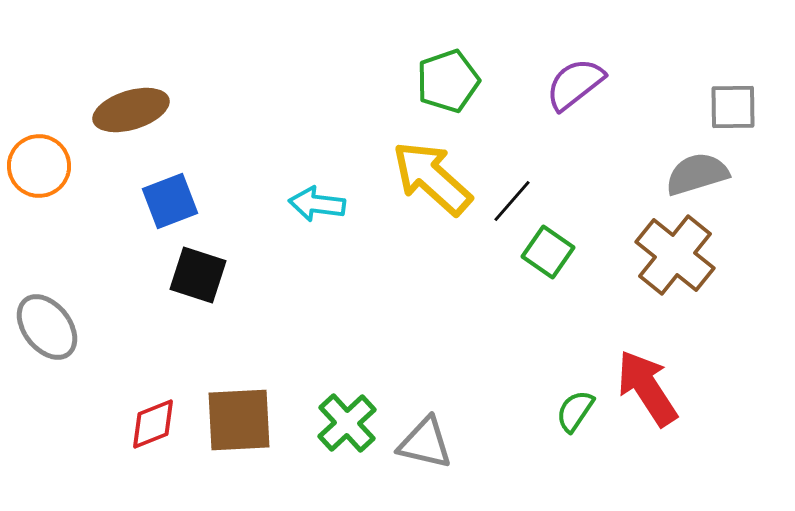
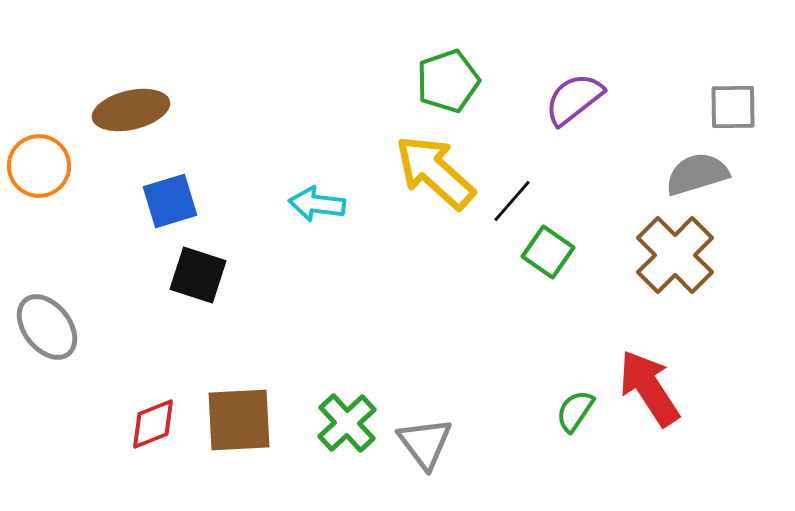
purple semicircle: moved 1 px left, 15 px down
brown ellipse: rotated 4 degrees clockwise
yellow arrow: moved 3 px right, 6 px up
blue square: rotated 4 degrees clockwise
brown cross: rotated 6 degrees clockwise
red arrow: moved 2 px right
gray triangle: rotated 40 degrees clockwise
